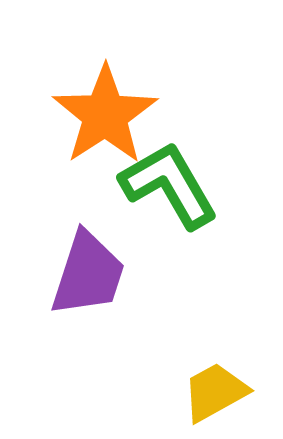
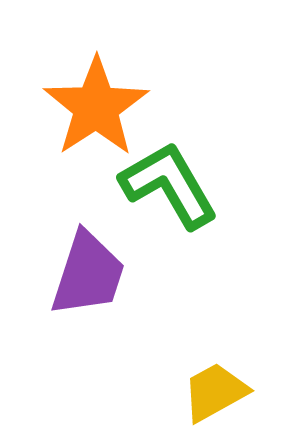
orange star: moved 9 px left, 8 px up
